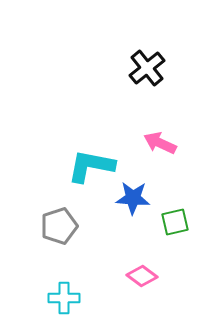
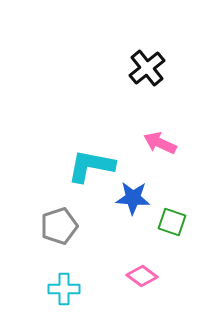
green square: moved 3 px left; rotated 32 degrees clockwise
cyan cross: moved 9 px up
